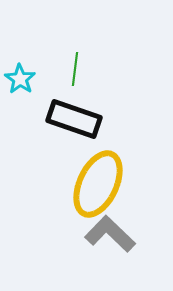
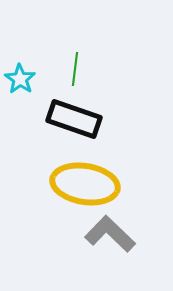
yellow ellipse: moved 13 px left; rotated 74 degrees clockwise
